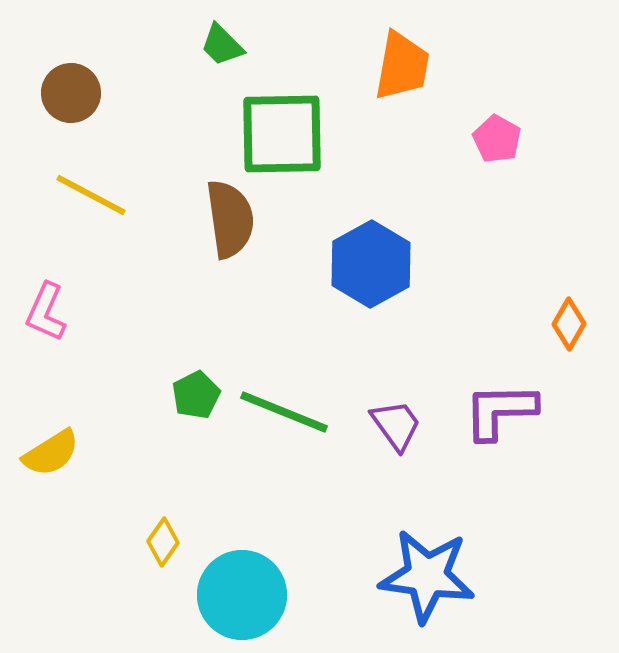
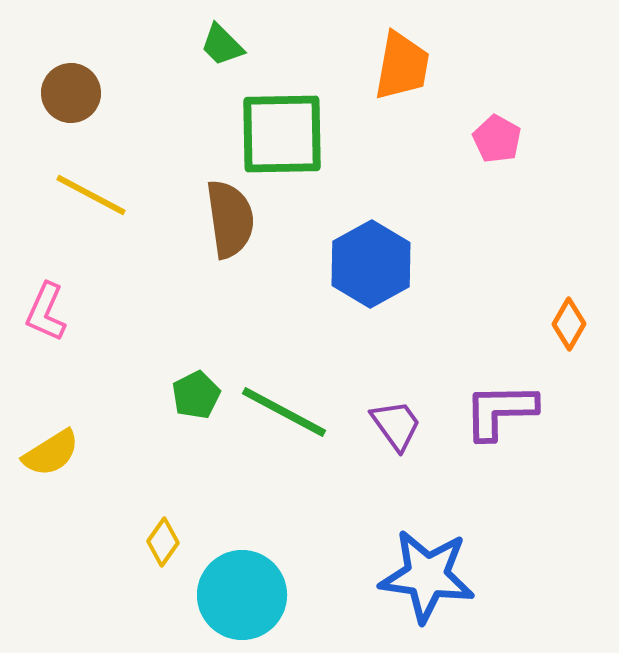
green line: rotated 6 degrees clockwise
